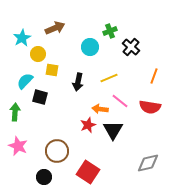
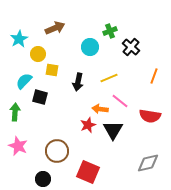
cyan star: moved 3 px left, 1 px down
cyan semicircle: moved 1 px left
red semicircle: moved 9 px down
red square: rotated 10 degrees counterclockwise
black circle: moved 1 px left, 2 px down
